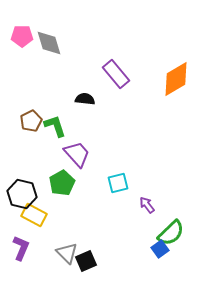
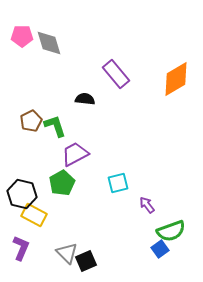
purple trapezoid: moved 2 px left; rotated 76 degrees counterclockwise
green semicircle: moved 2 px up; rotated 24 degrees clockwise
